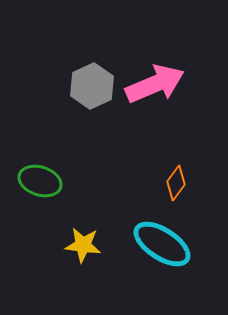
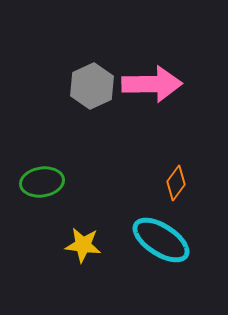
pink arrow: moved 3 px left; rotated 22 degrees clockwise
green ellipse: moved 2 px right, 1 px down; rotated 27 degrees counterclockwise
cyan ellipse: moved 1 px left, 4 px up
